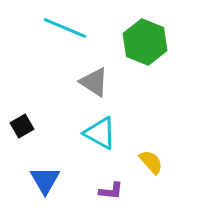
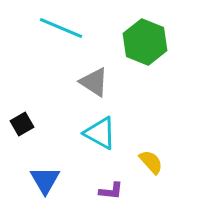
cyan line: moved 4 px left
black square: moved 2 px up
